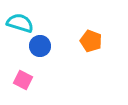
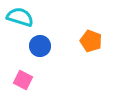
cyan semicircle: moved 6 px up
